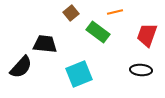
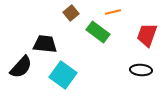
orange line: moved 2 px left
cyan square: moved 16 px left, 1 px down; rotated 32 degrees counterclockwise
